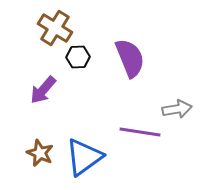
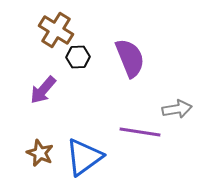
brown cross: moved 1 px right, 2 px down
